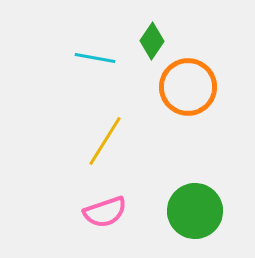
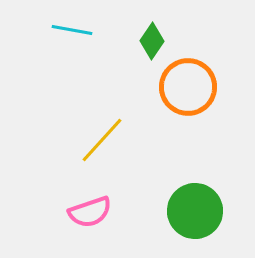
cyan line: moved 23 px left, 28 px up
yellow line: moved 3 px left, 1 px up; rotated 10 degrees clockwise
pink semicircle: moved 15 px left
